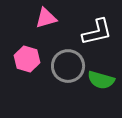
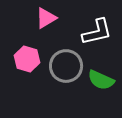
pink triangle: rotated 15 degrees counterclockwise
gray circle: moved 2 px left
green semicircle: rotated 8 degrees clockwise
